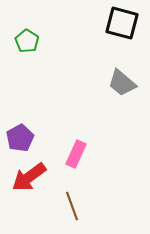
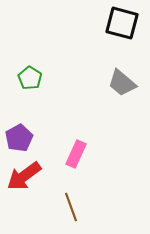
green pentagon: moved 3 px right, 37 px down
purple pentagon: moved 1 px left
red arrow: moved 5 px left, 1 px up
brown line: moved 1 px left, 1 px down
